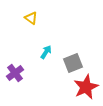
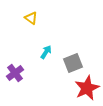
red star: moved 1 px right, 1 px down
